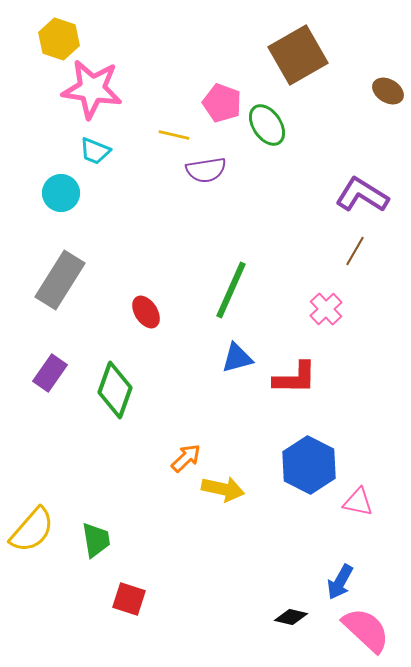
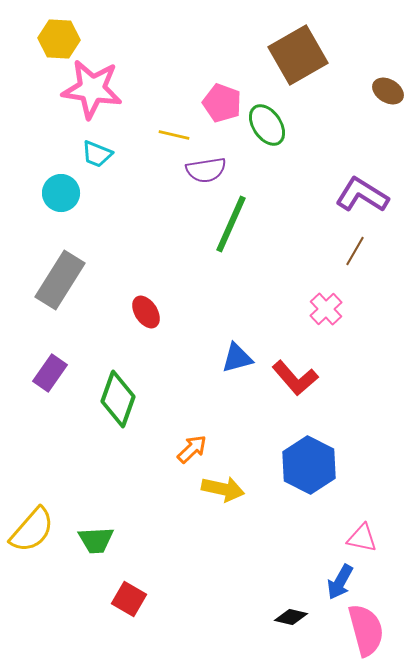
yellow hexagon: rotated 15 degrees counterclockwise
cyan trapezoid: moved 2 px right, 3 px down
green line: moved 66 px up
red L-shape: rotated 48 degrees clockwise
green diamond: moved 3 px right, 9 px down
orange arrow: moved 6 px right, 9 px up
pink triangle: moved 4 px right, 36 px down
green trapezoid: rotated 96 degrees clockwise
red square: rotated 12 degrees clockwise
pink semicircle: rotated 32 degrees clockwise
